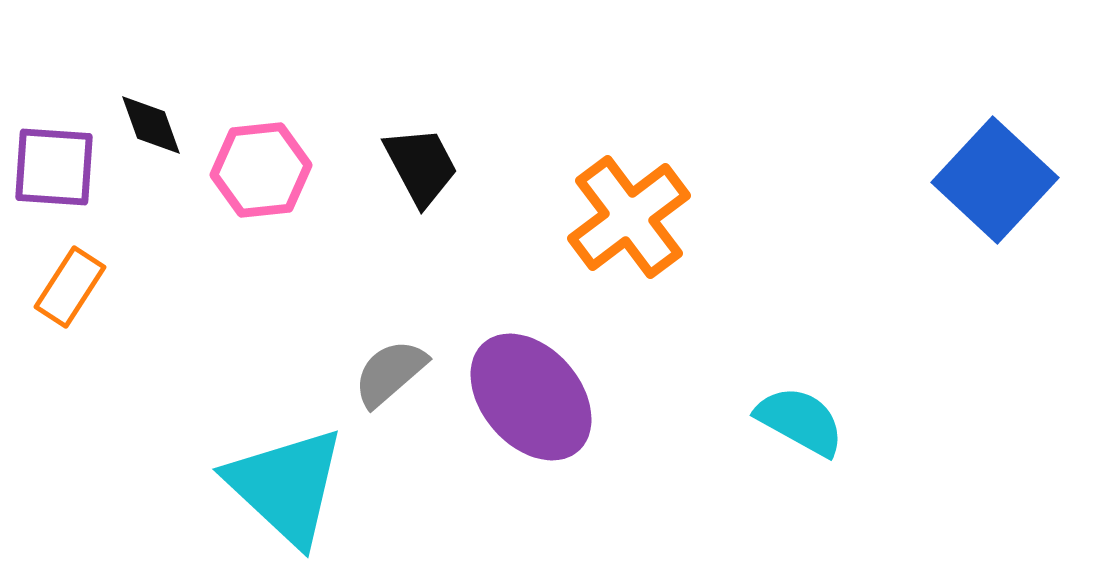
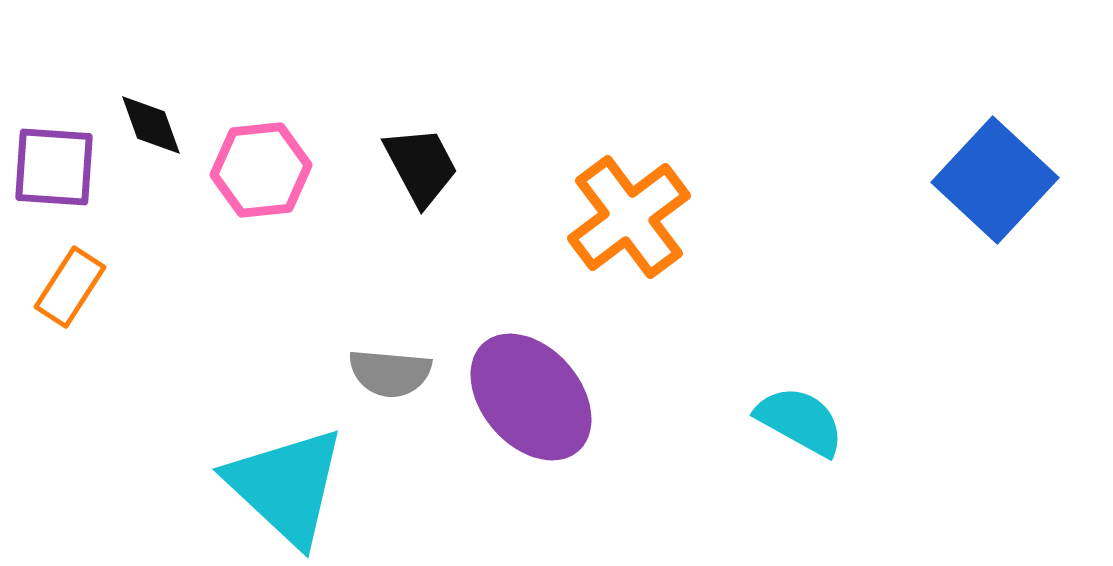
gray semicircle: rotated 134 degrees counterclockwise
